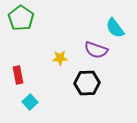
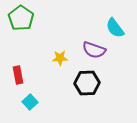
purple semicircle: moved 2 px left
